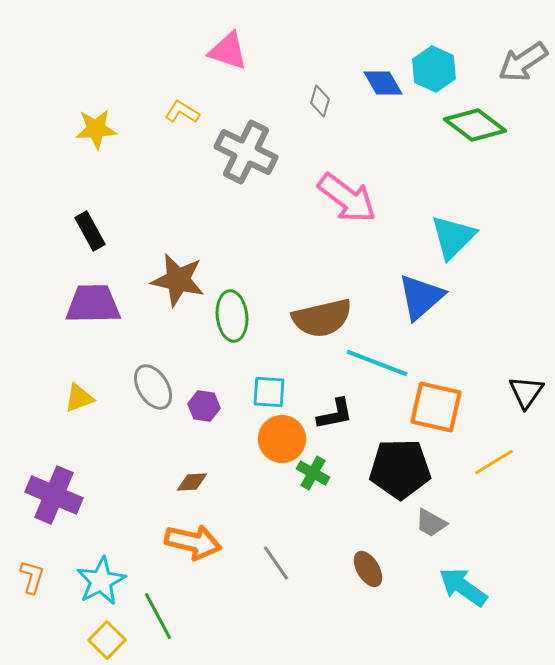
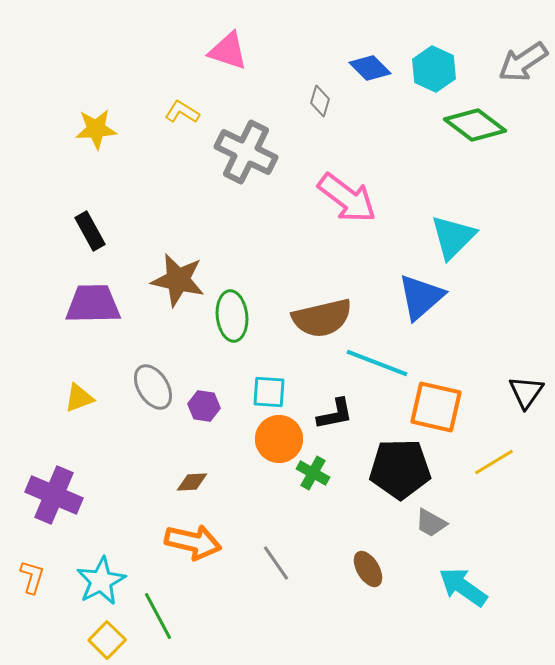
blue diamond: moved 13 px left, 15 px up; rotated 15 degrees counterclockwise
orange circle: moved 3 px left
